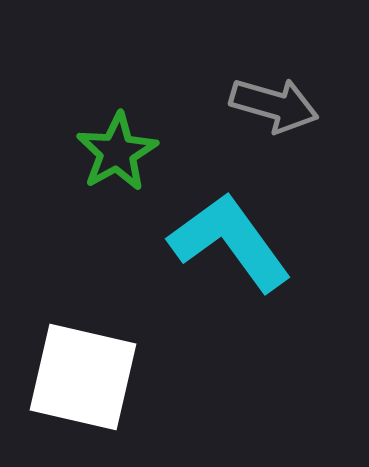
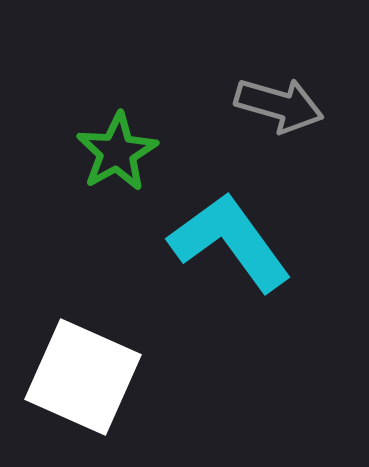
gray arrow: moved 5 px right
white square: rotated 11 degrees clockwise
